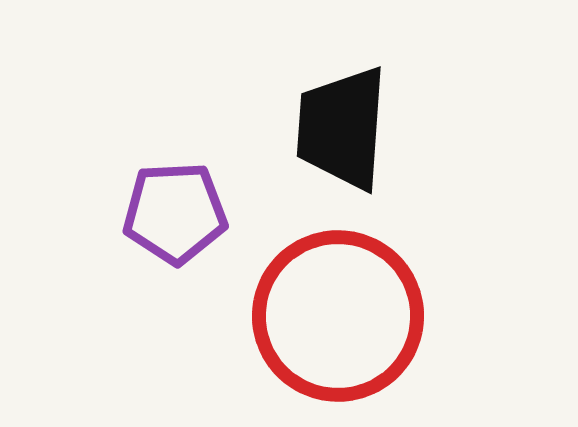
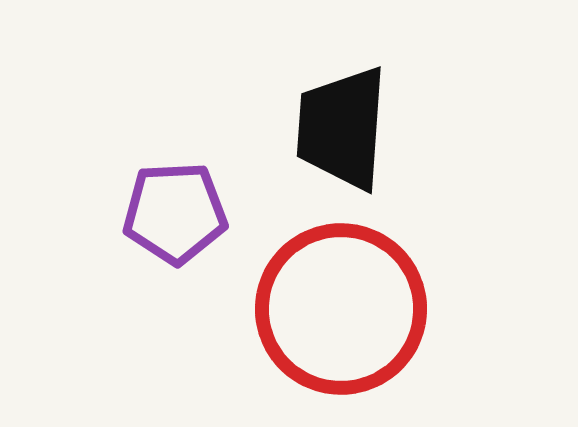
red circle: moved 3 px right, 7 px up
